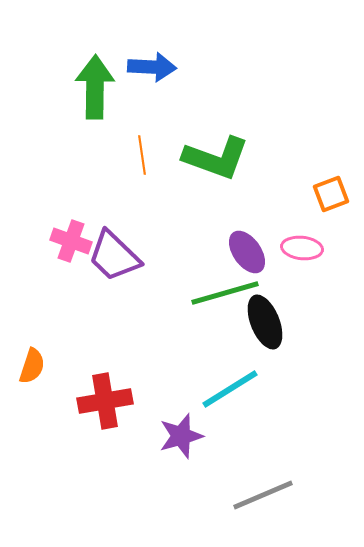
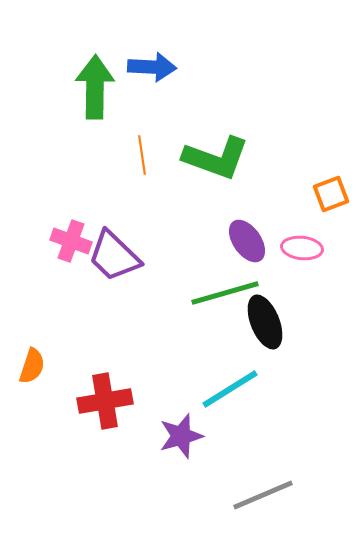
purple ellipse: moved 11 px up
